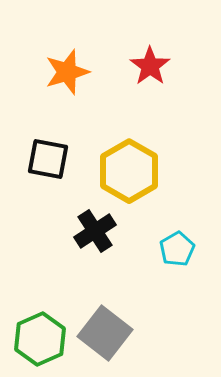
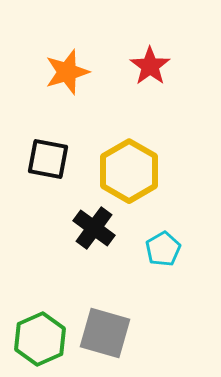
black cross: moved 1 px left, 3 px up; rotated 21 degrees counterclockwise
cyan pentagon: moved 14 px left
gray square: rotated 22 degrees counterclockwise
